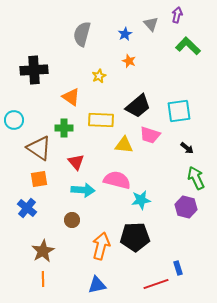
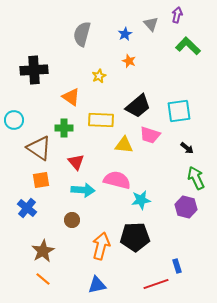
orange square: moved 2 px right, 1 px down
blue rectangle: moved 1 px left, 2 px up
orange line: rotated 49 degrees counterclockwise
